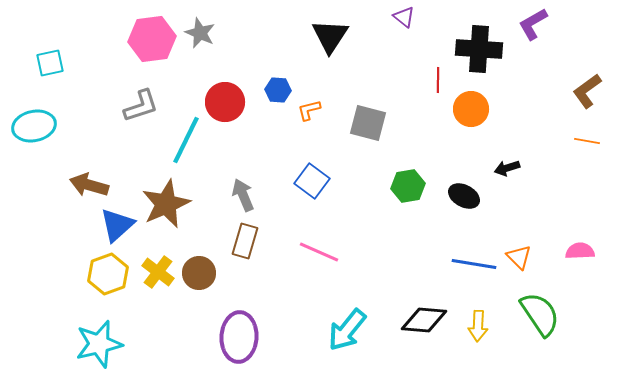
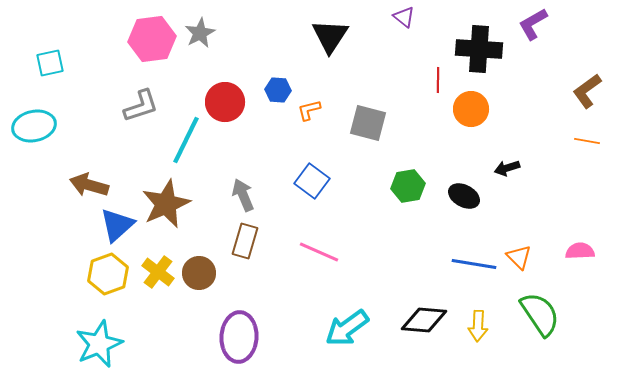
gray star: rotated 20 degrees clockwise
cyan arrow: moved 2 px up; rotated 15 degrees clockwise
cyan star: rotated 9 degrees counterclockwise
